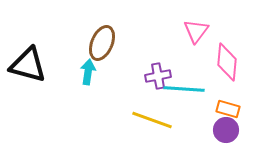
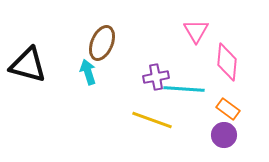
pink triangle: rotated 8 degrees counterclockwise
cyan arrow: rotated 25 degrees counterclockwise
purple cross: moved 2 px left, 1 px down
orange rectangle: rotated 20 degrees clockwise
purple circle: moved 2 px left, 5 px down
